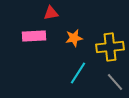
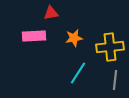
gray line: moved 2 px up; rotated 48 degrees clockwise
